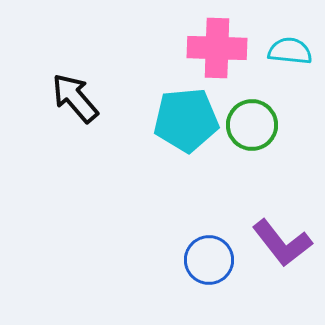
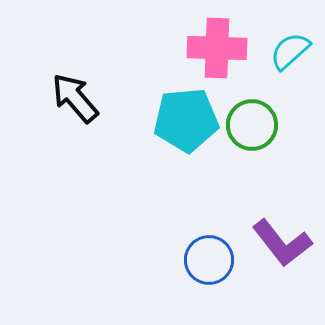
cyan semicircle: rotated 48 degrees counterclockwise
